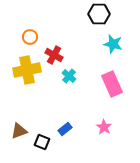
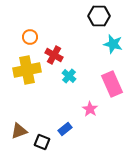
black hexagon: moved 2 px down
pink star: moved 14 px left, 18 px up
